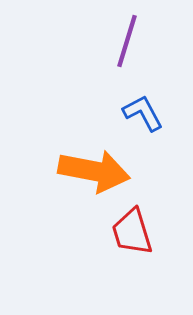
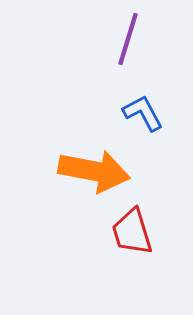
purple line: moved 1 px right, 2 px up
